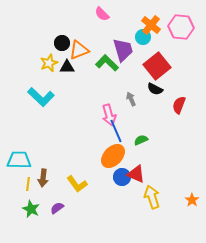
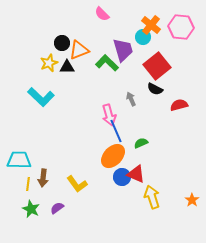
red semicircle: rotated 54 degrees clockwise
green semicircle: moved 3 px down
